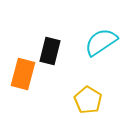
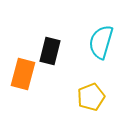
cyan semicircle: rotated 40 degrees counterclockwise
yellow pentagon: moved 3 px right, 3 px up; rotated 20 degrees clockwise
